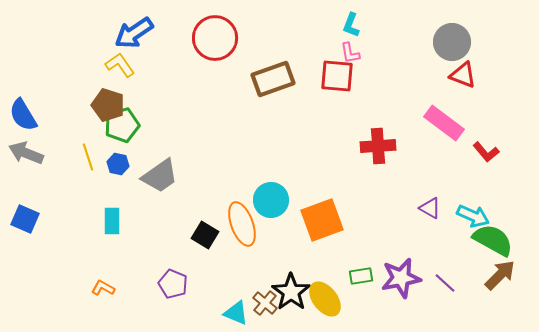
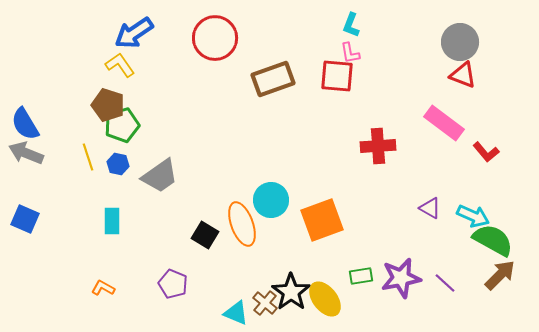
gray circle: moved 8 px right
blue semicircle: moved 2 px right, 9 px down
